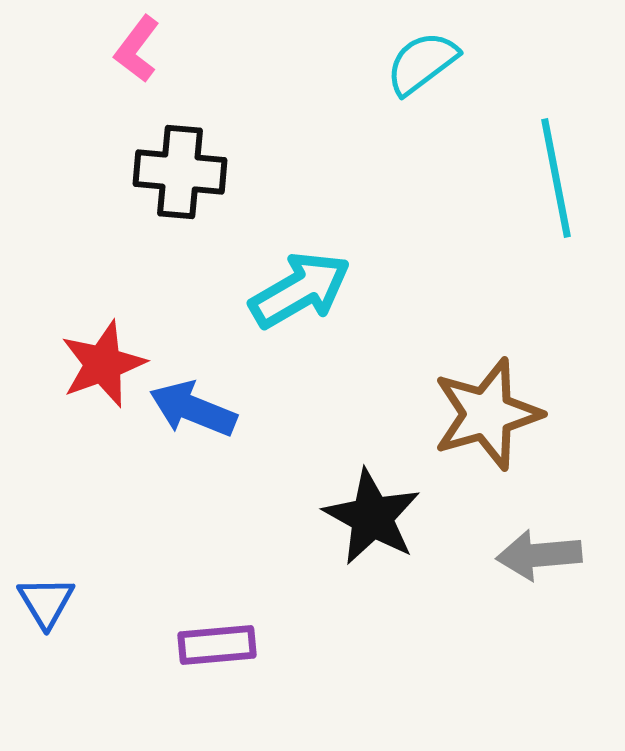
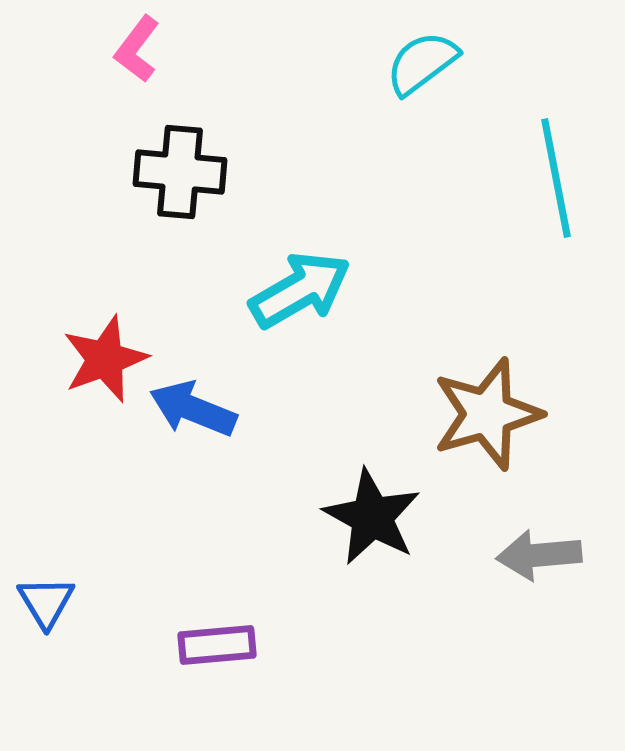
red star: moved 2 px right, 5 px up
